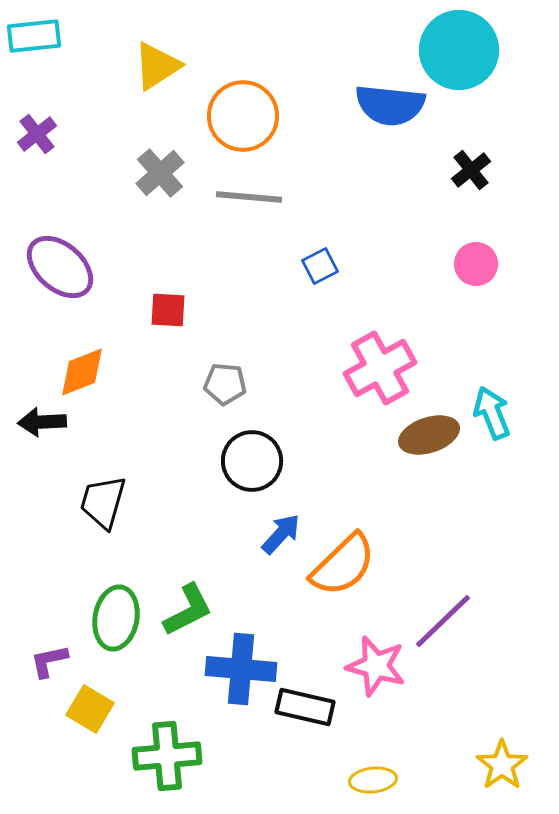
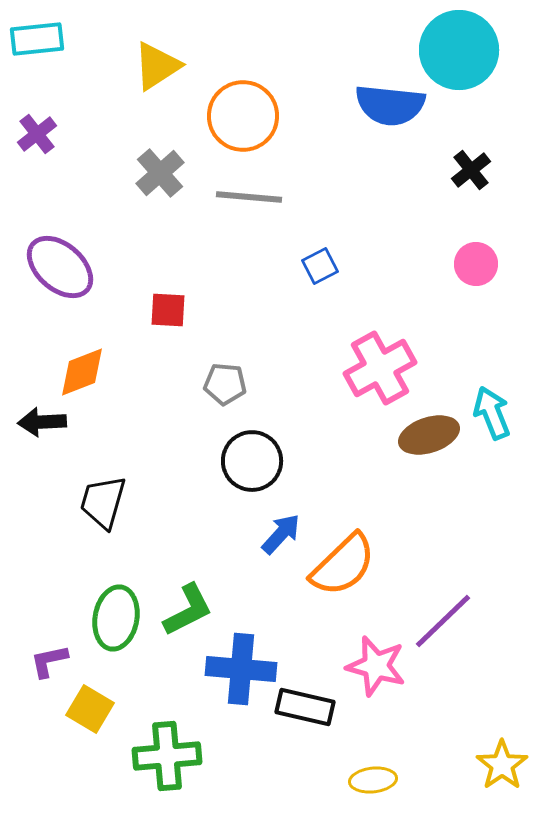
cyan rectangle: moved 3 px right, 3 px down
